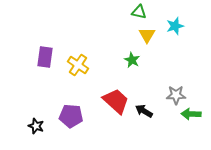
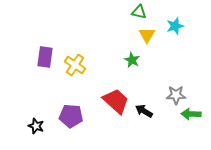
yellow cross: moved 3 px left
